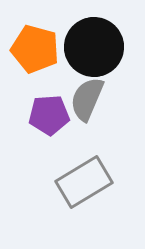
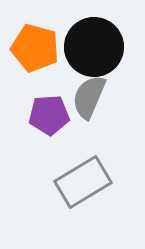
orange pentagon: moved 1 px up
gray semicircle: moved 2 px right, 2 px up
gray rectangle: moved 1 px left
